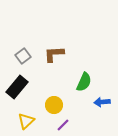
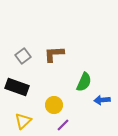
black rectangle: rotated 70 degrees clockwise
blue arrow: moved 2 px up
yellow triangle: moved 3 px left
